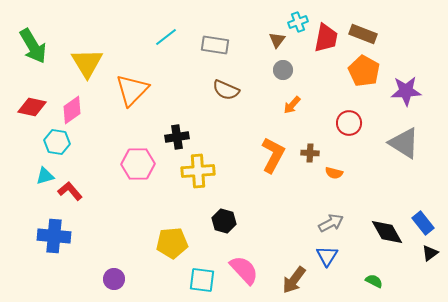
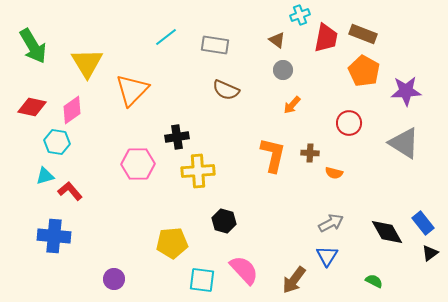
cyan cross: moved 2 px right, 7 px up
brown triangle: rotated 30 degrees counterclockwise
orange L-shape: rotated 15 degrees counterclockwise
